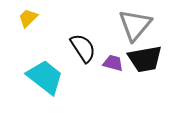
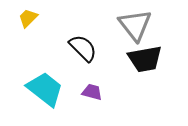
gray triangle: rotated 18 degrees counterclockwise
black semicircle: rotated 12 degrees counterclockwise
purple trapezoid: moved 21 px left, 29 px down
cyan trapezoid: moved 12 px down
